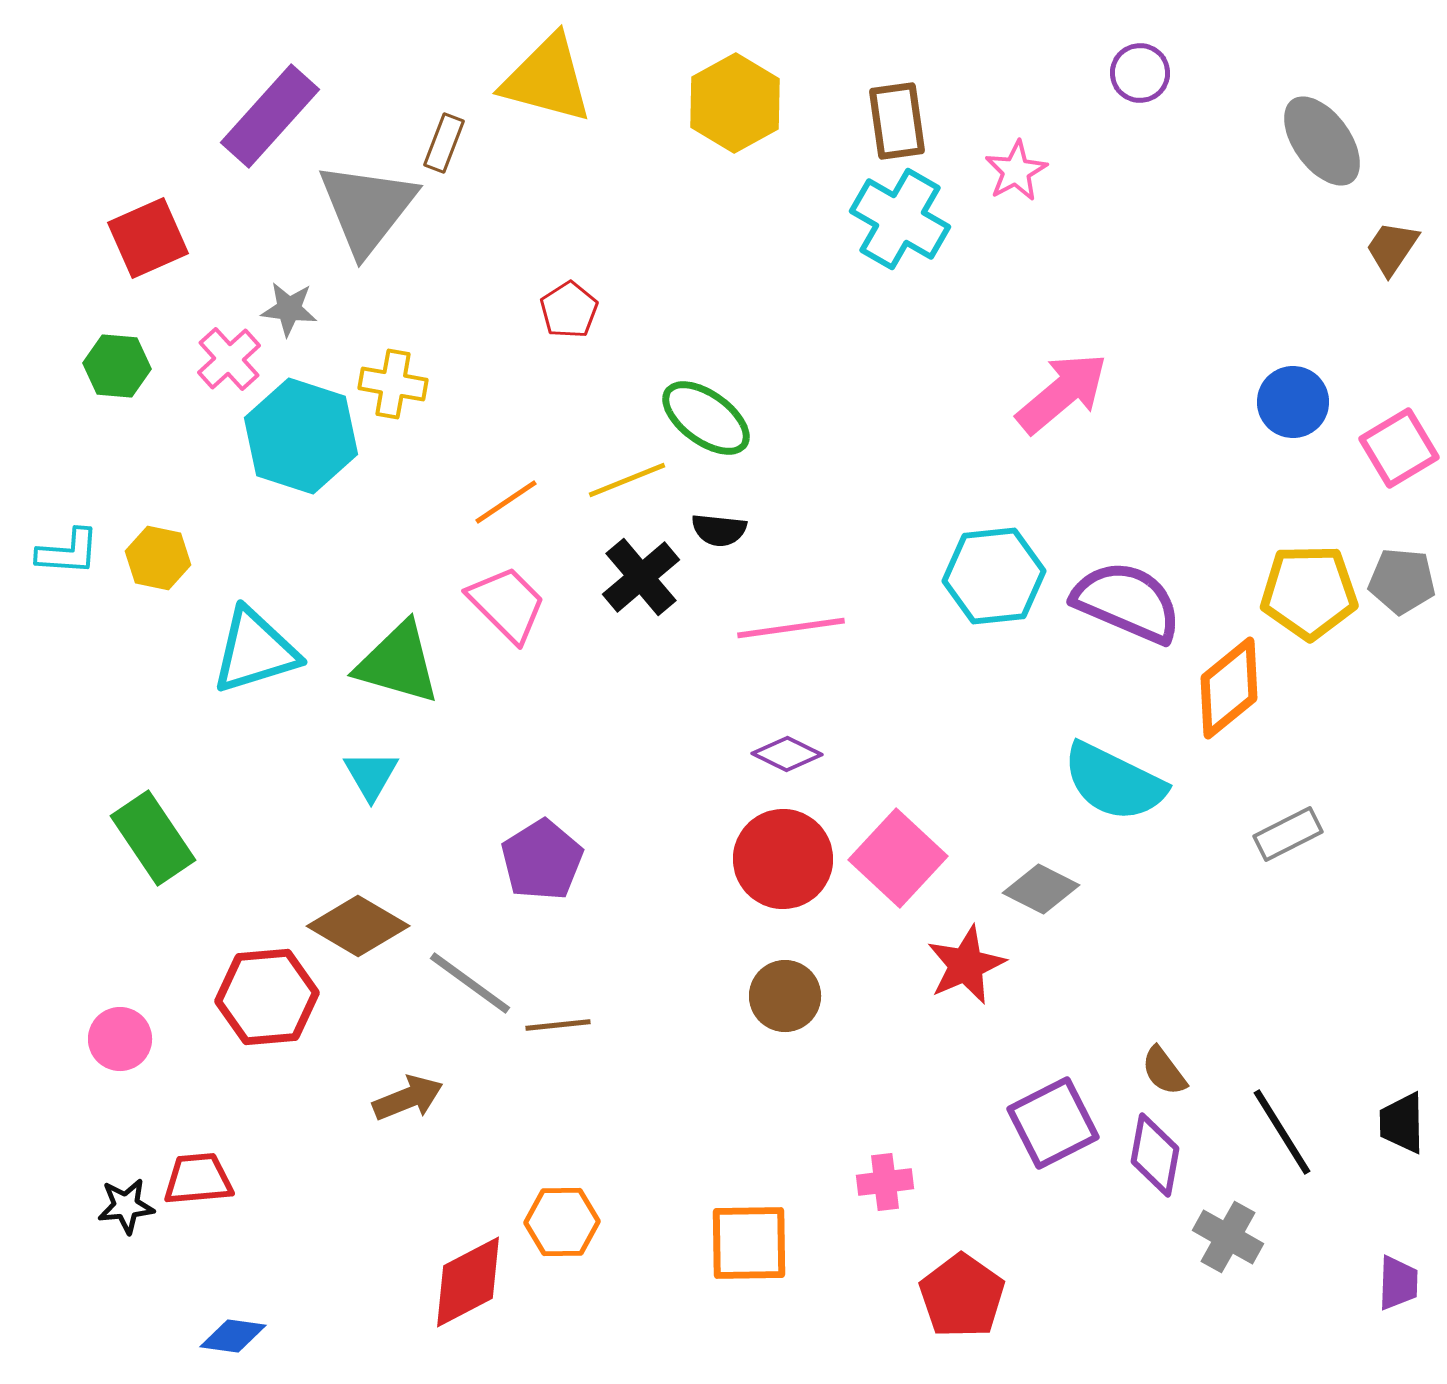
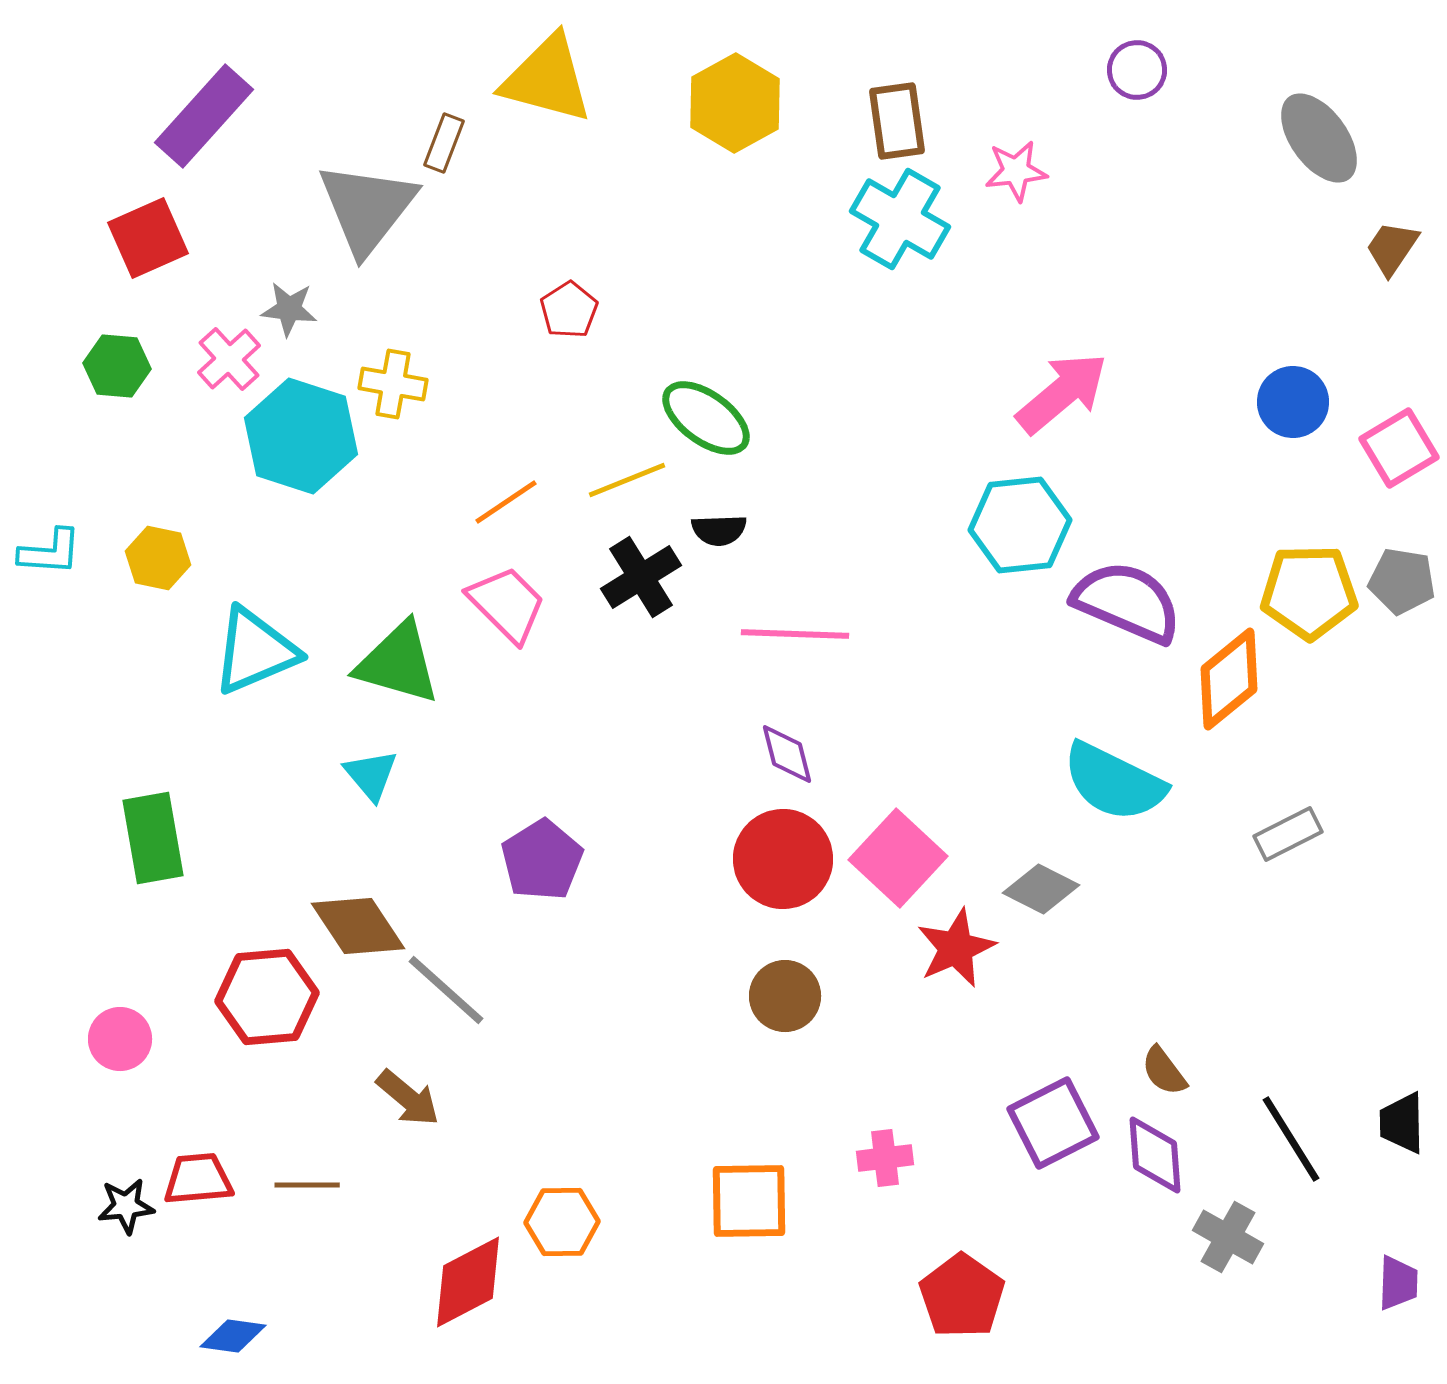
purple circle at (1140, 73): moved 3 px left, 3 px up
purple rectangle at (270, 116): moved 66 px left
gray ellipse at (1322, 141): moved 3 px left, 3 px up
pink star at (1016, 171): rotated 22 degrees clockwise
black semicircle at (719, 530): rotated 8 degrees counterclockwise
cyan L-shape at (68, 552): moved 18 px left
cyan hexagon at (994, 576): moved 26 px right, 51 px up
black cross at (641, 577): rotated 8 degrees clockwise
gray pentagon at (1402, 581): rotated 4 degrees clockwise
pink line at (791, 628): moved 4 px right, 6 px down; rotated 10 degrees clockwise
cyan triangle at (255, 651): rotated 6 degrees counterclockwise
orange diamond at (1229, 688): moved 9 px up
purple diamond at (787, 754): rotated 50 degrees clockwise
cyan triangle at (371, 775): rotated 10 degrees counterclockwise
green rectangle at (153, 838): rotated 24 degrees clockwise
brown diamond at (358, 926): rotated 26 degrees clockwise
red star at (966, 965): moved 10 px left, 17 px up
gray line at (470, 983): moved 24 px left, 7 px down; rotated 6 degrees clockwise
brown line at (558, 1025): moved 251 px left, 160 px down; rotated 6 degrees clockwise
brown arrow at (408, 1098): rotated 62 degrees clockwise
black line at (1282, 1132): moved 9 px right, 7 px down
purple diamond at (1155, 1155): rotated 14 degrees counterclockwise
pink cross at (885, 1182): moved 24 px up
orange square at (749, 1243): moved 42 px up
